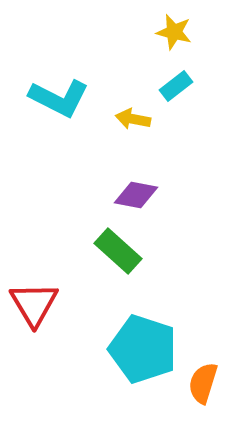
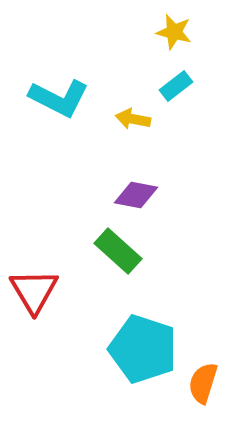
red triangle: moved 13 px up
